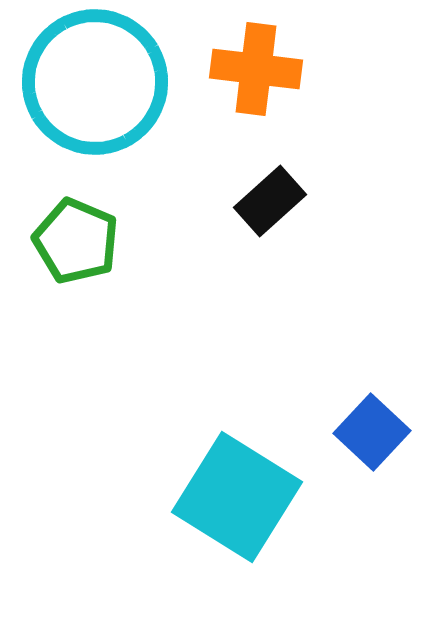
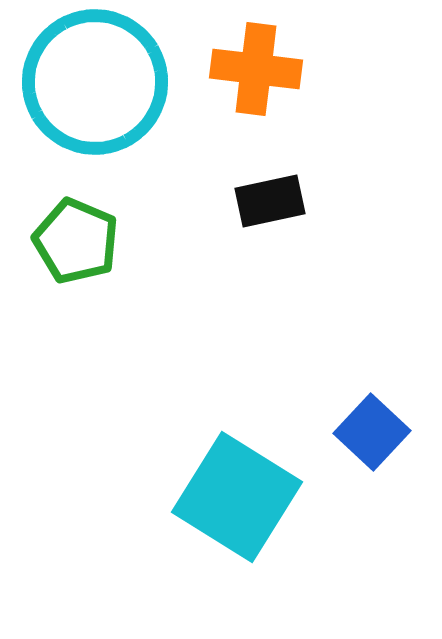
black rectangle: rotated 30 degrees clockwise
